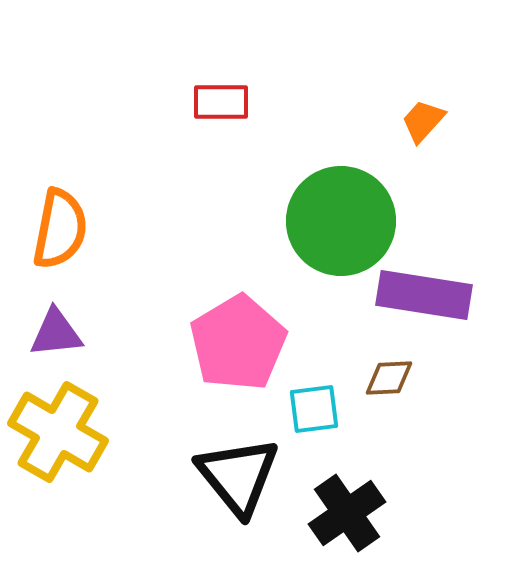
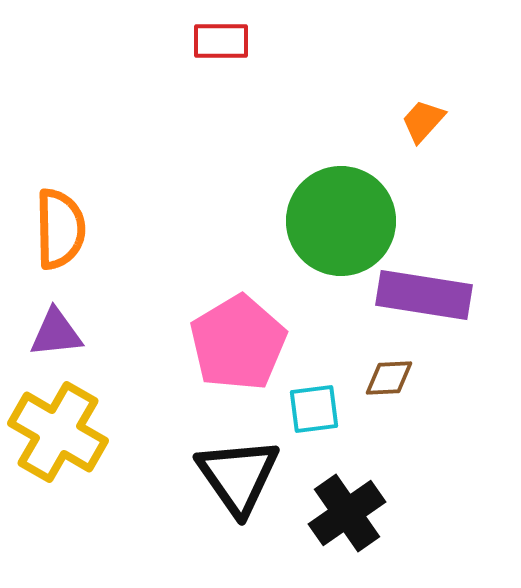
red rectangle: moved 61 px up
orange semicircle: rotated 12 degrees counterclockwise
black triangle: rotated 4 degrees clockwise
